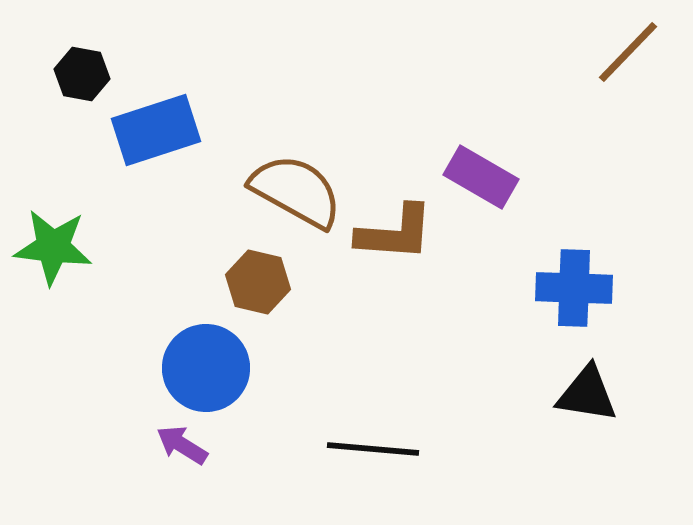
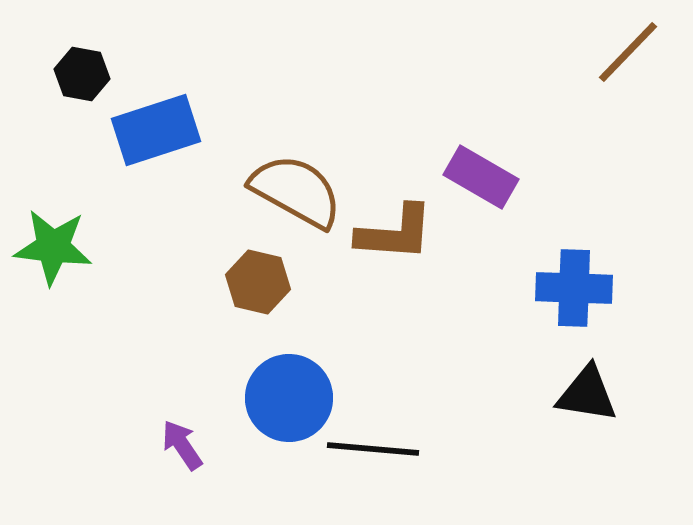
blue circle: moved 83 px right, 30 px down
purple arrow: rotated 24 degrees clockwise
